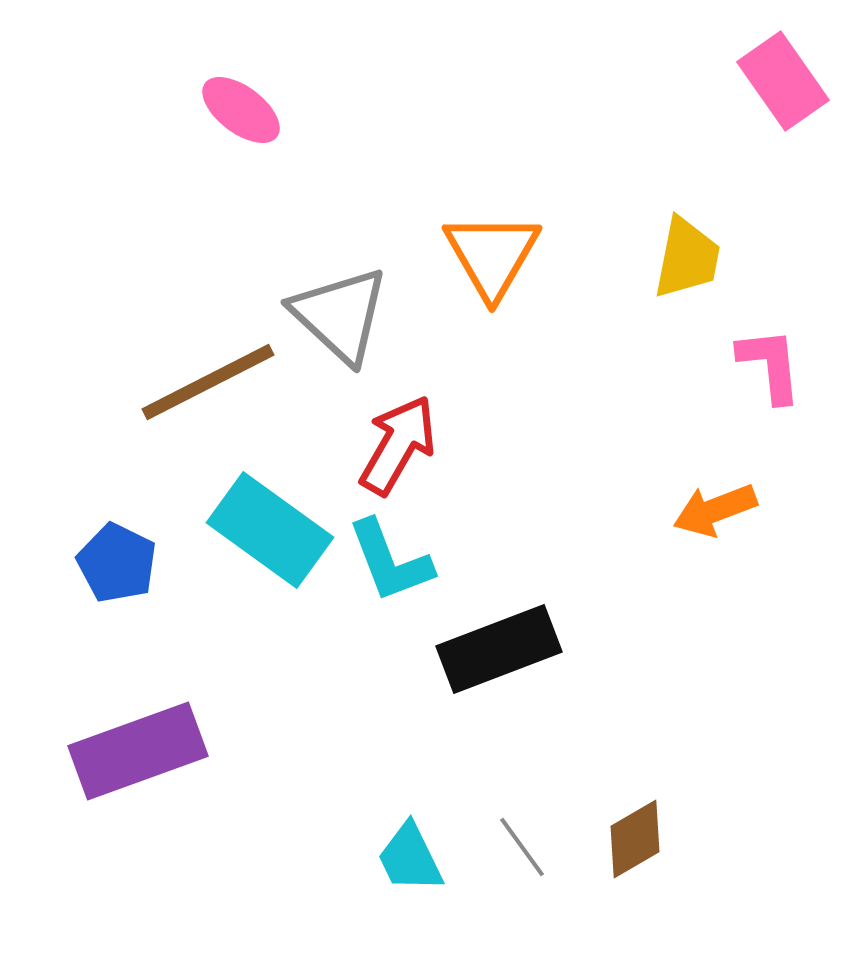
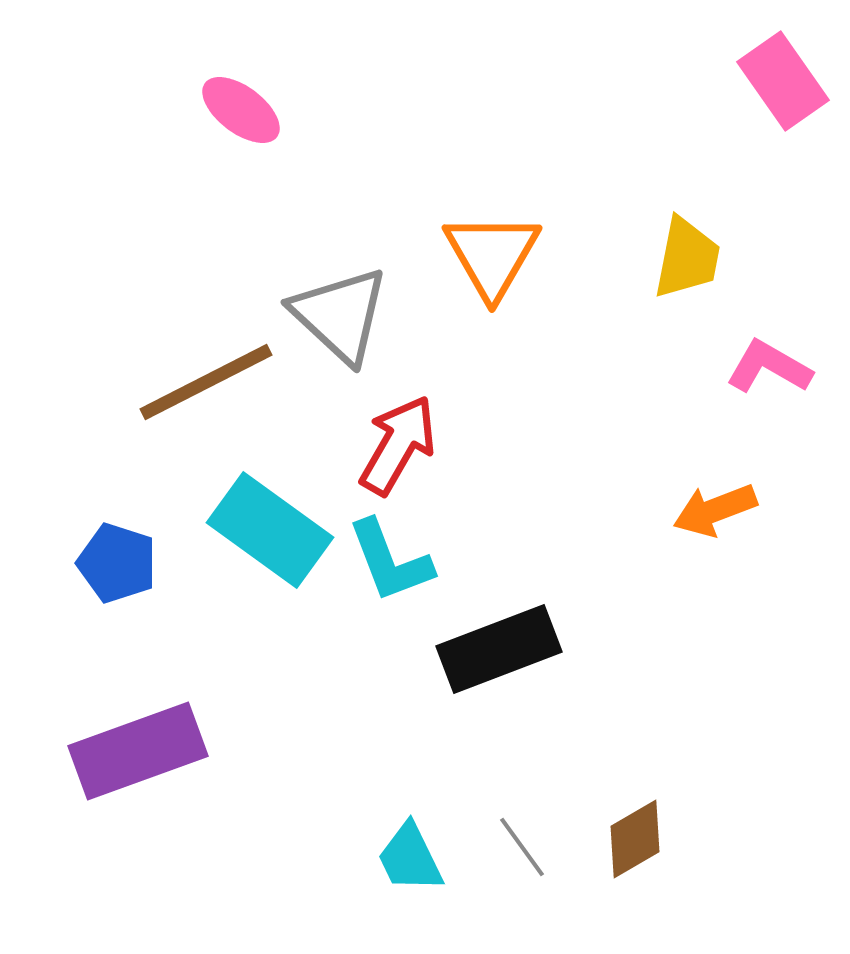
pink L-shape: moved 1 px left, 2 px down; rotated 54 degrees counterclockwise
brown line: moved 2 px left
blue pentagon: rotated 8 degrees counterclockwise
